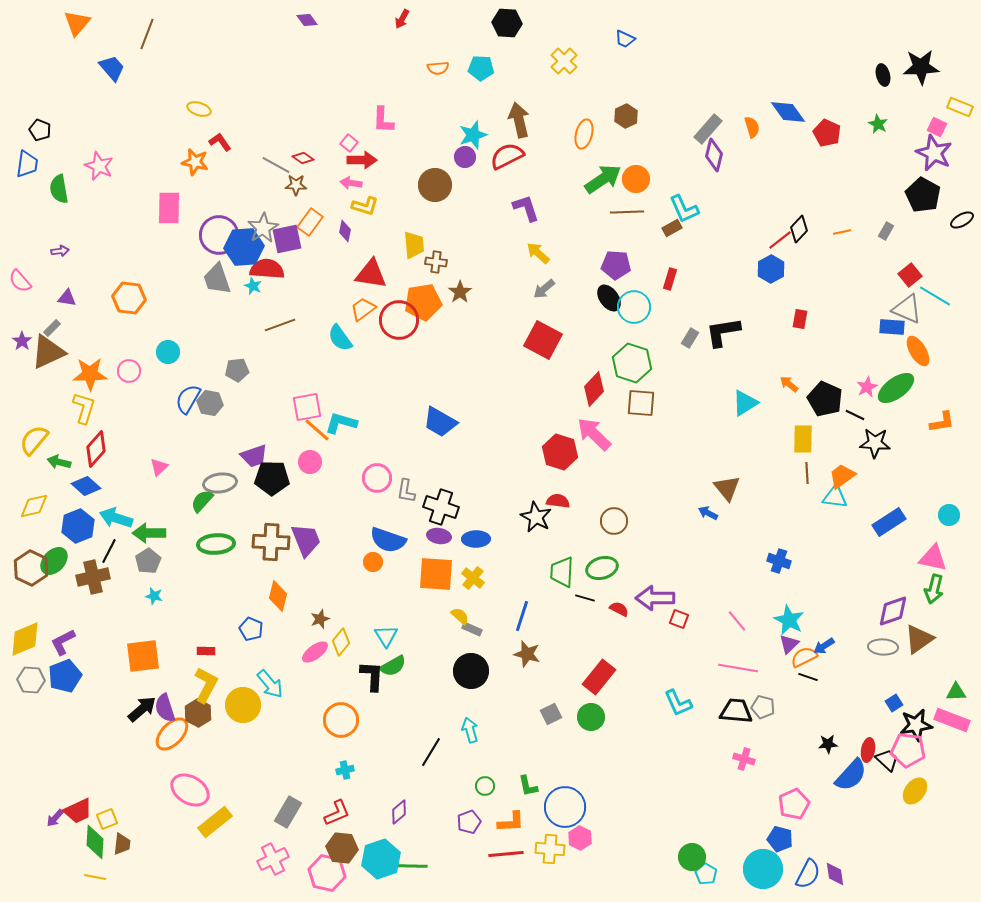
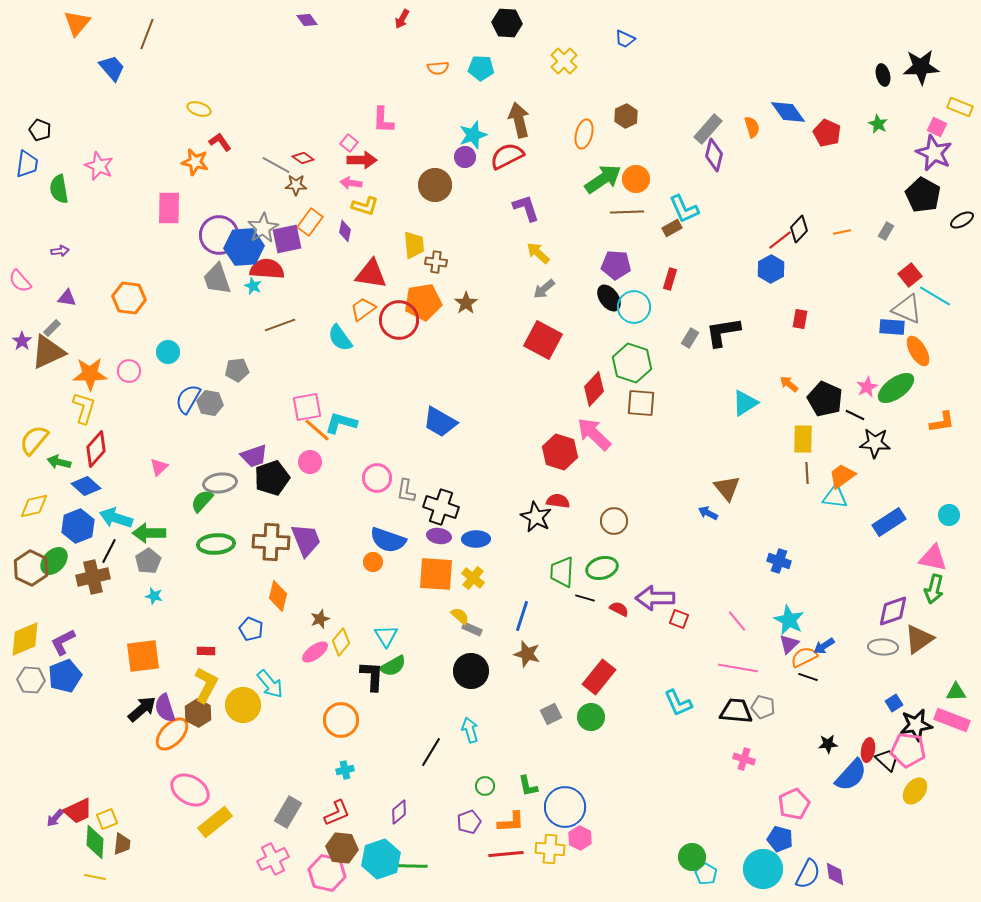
brown star at (460, 292): moved 6 px right, 11 px down
black pentagon at (272, 478): rotated 20 degrees counterclockwise
